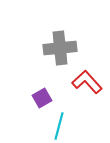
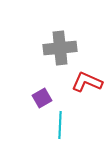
red L-shape: rotated 24 degrees counterclockwise
cyan line: moved 1 px right, 1 px up; rotated 12 degrees counterclockwise
